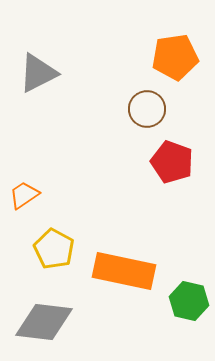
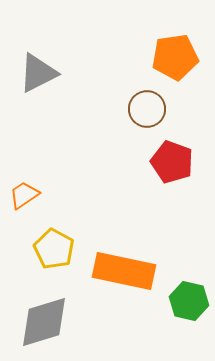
gray diamond: rotated 24 degrees counterclockwise
